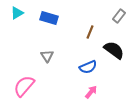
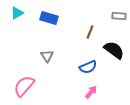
gray rectangle: rotated 56 degrees clockwise
